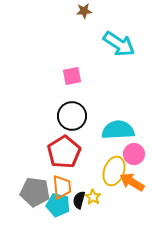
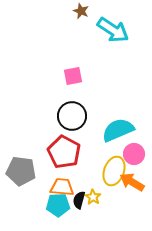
brown star: moved 3 px left; rotated 28 degrees clockwise
cyan arrow: moved 6 px left, 14 px up
pink square: moved 1 px right
cyan semicircle: rotated 20 degrees counterclockwise
red pentagon: rotated 12 degrees counterclockwise
orange trapezoid: rotated 80 degrees counterclockwise
gray pentagon: moved 14 px left, 21 px up
cyan pentagon: rotated 15 degrees counterclockwise
